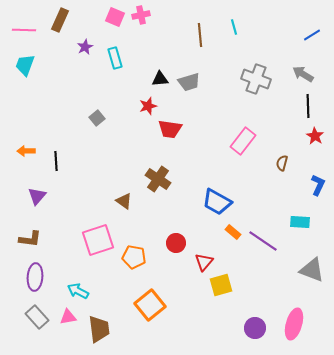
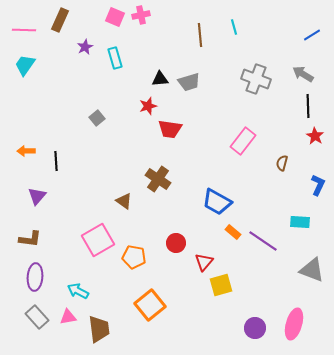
cyan trapezoid at (25, 65): rotated 15 degrees clockwise
pink square at (98, 240): rotated 12 degrees counterclockwise
